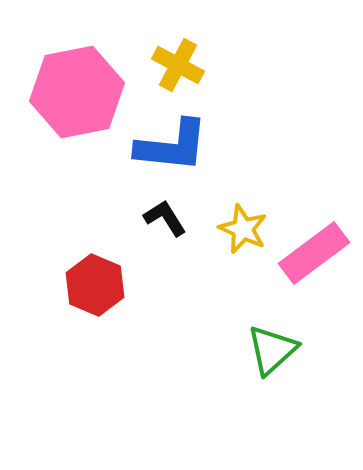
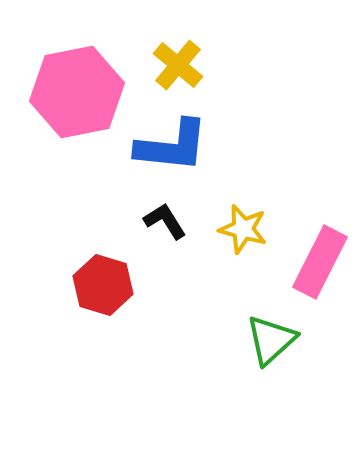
yellow cross: rotated 12 degrees clockwise
black L-shape: moved 3 px down
yellow star: rotated 9 degrees counterclockwise
pink rectangle: moved 6 px right, 9 px down; rotated 26 degrees counterclockwise
red hexagon: moved 8 px right; rotated 6 degrees counterclockwise
green triangle: moved 1 px left, 10 px up
